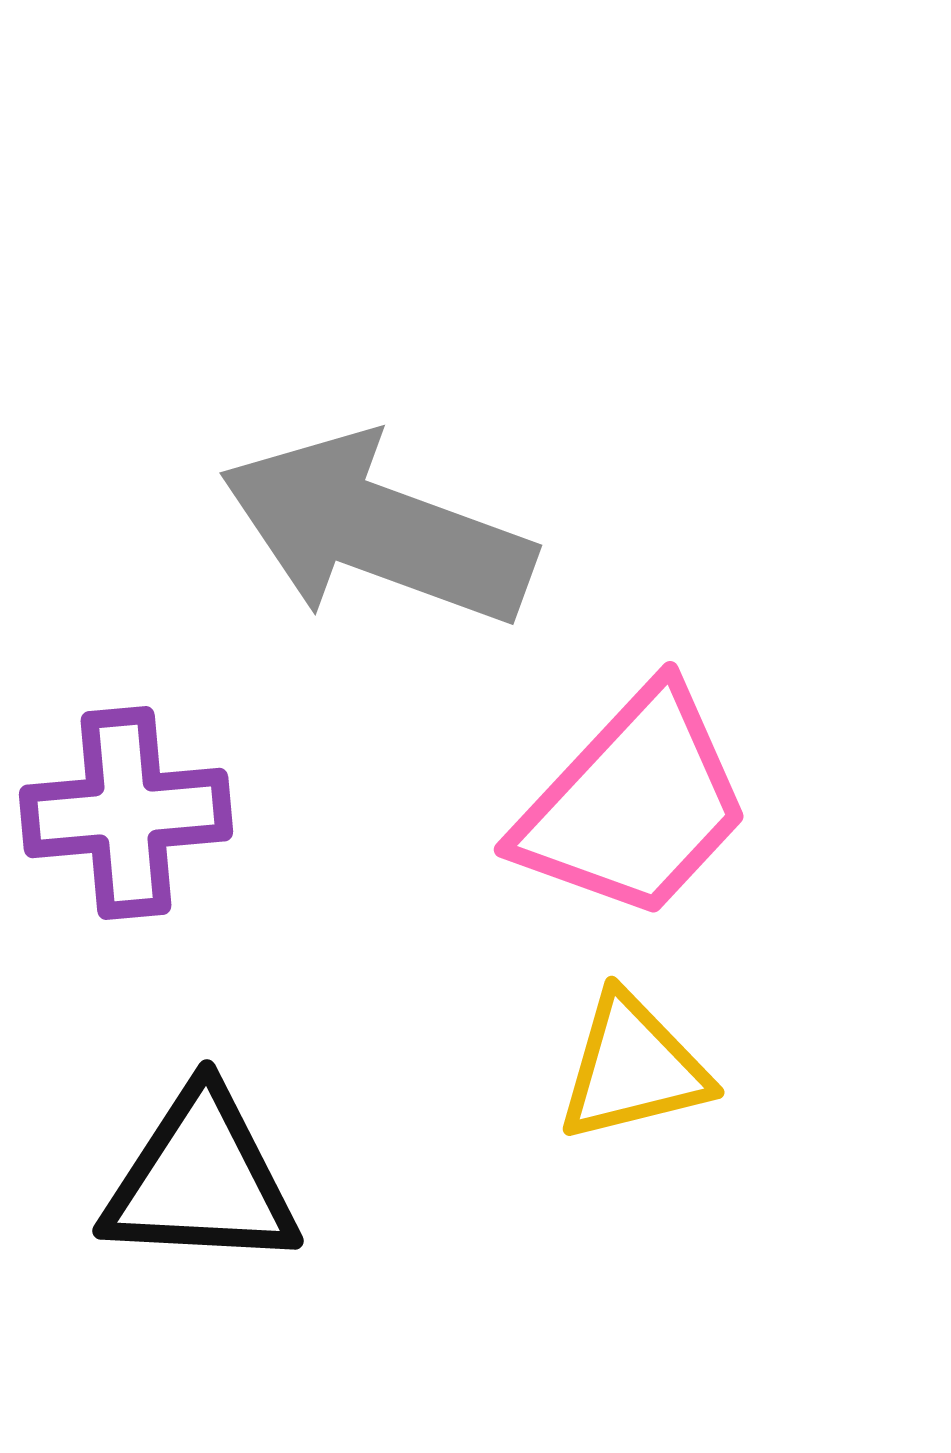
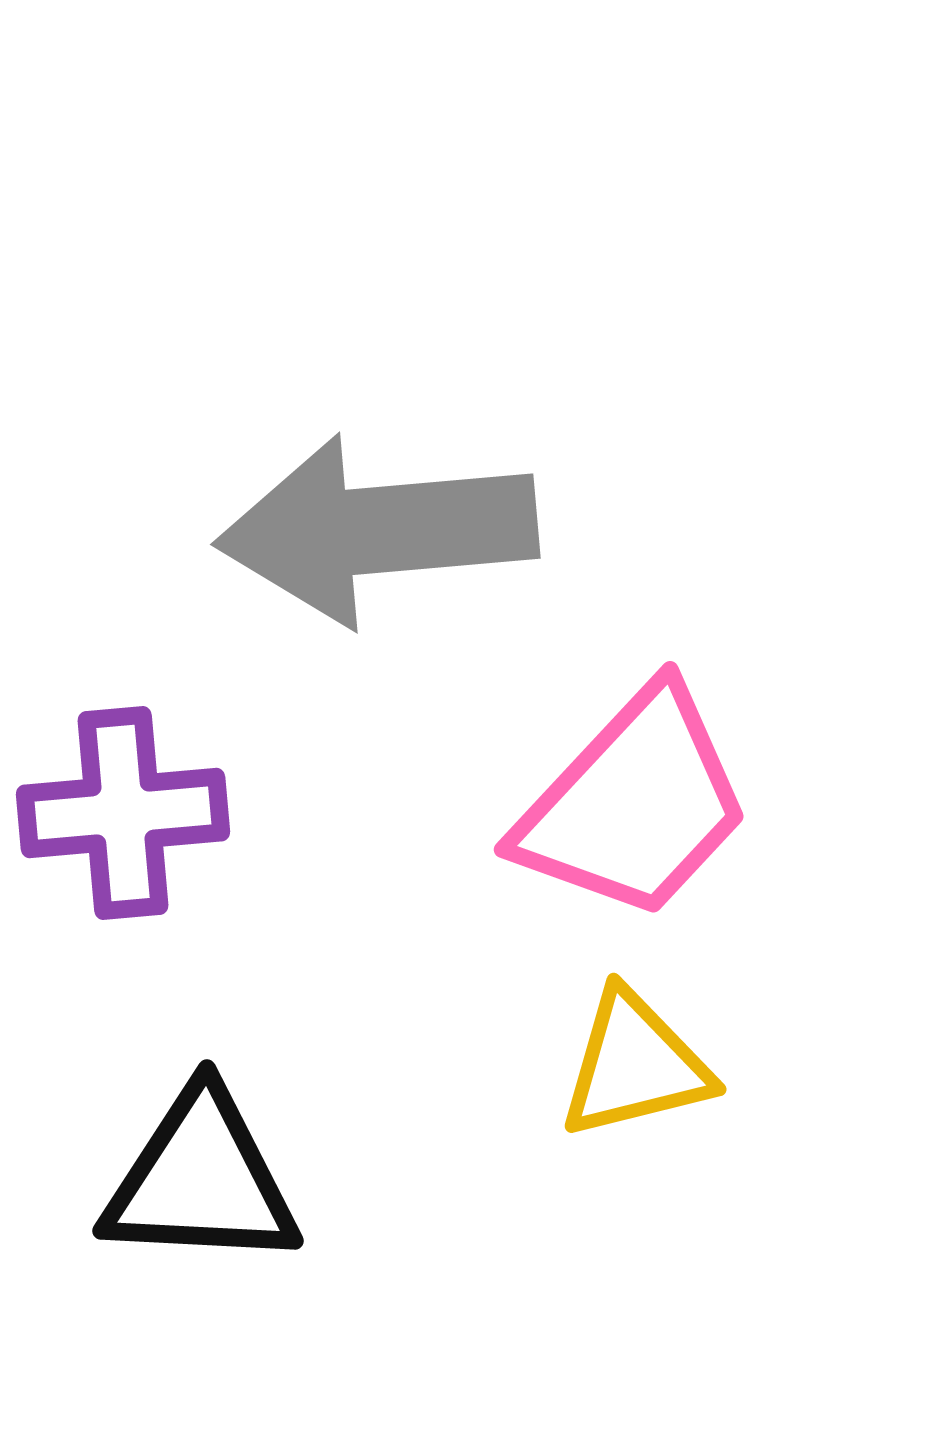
gray arrow: rotated 25 degrees counterclockwise
purple cross: moved 3 px left
yellow triangle: moved 2 px right, 3 px up
